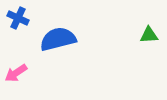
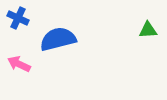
green triangle: moved 1 px left, 5 px up
pink arrow: moved 3 px right, 9 px up; rotated 60 degrees clockwise
